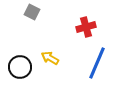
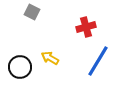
blue line: moved 1 px right, 2 px up; rotated 8 degrees clockwise
